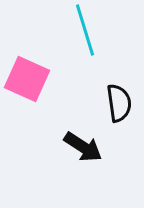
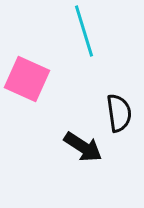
cyan line: moved 1 px left, 1 px down
black semicircle: moved 10 px down
